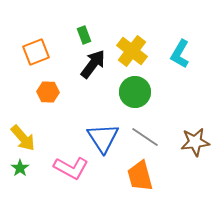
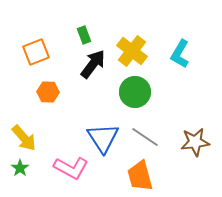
yellow arrow: moved 1 px right
